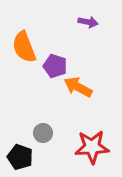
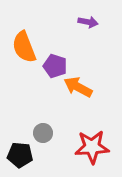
black pentagon: moved 2 px up; rotated 15 degrees counterclockwise
